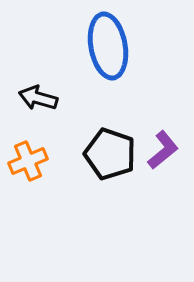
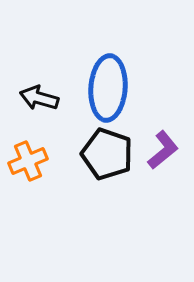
blue ellipse: moved 42 px down; rotated 14 degrees clockwise
black arrow: moved 1 px right
black pentagon: moved 3 px left
